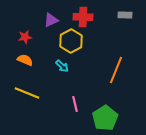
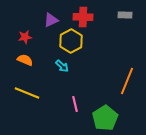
orange line: moved 11 px right, 11 px down
